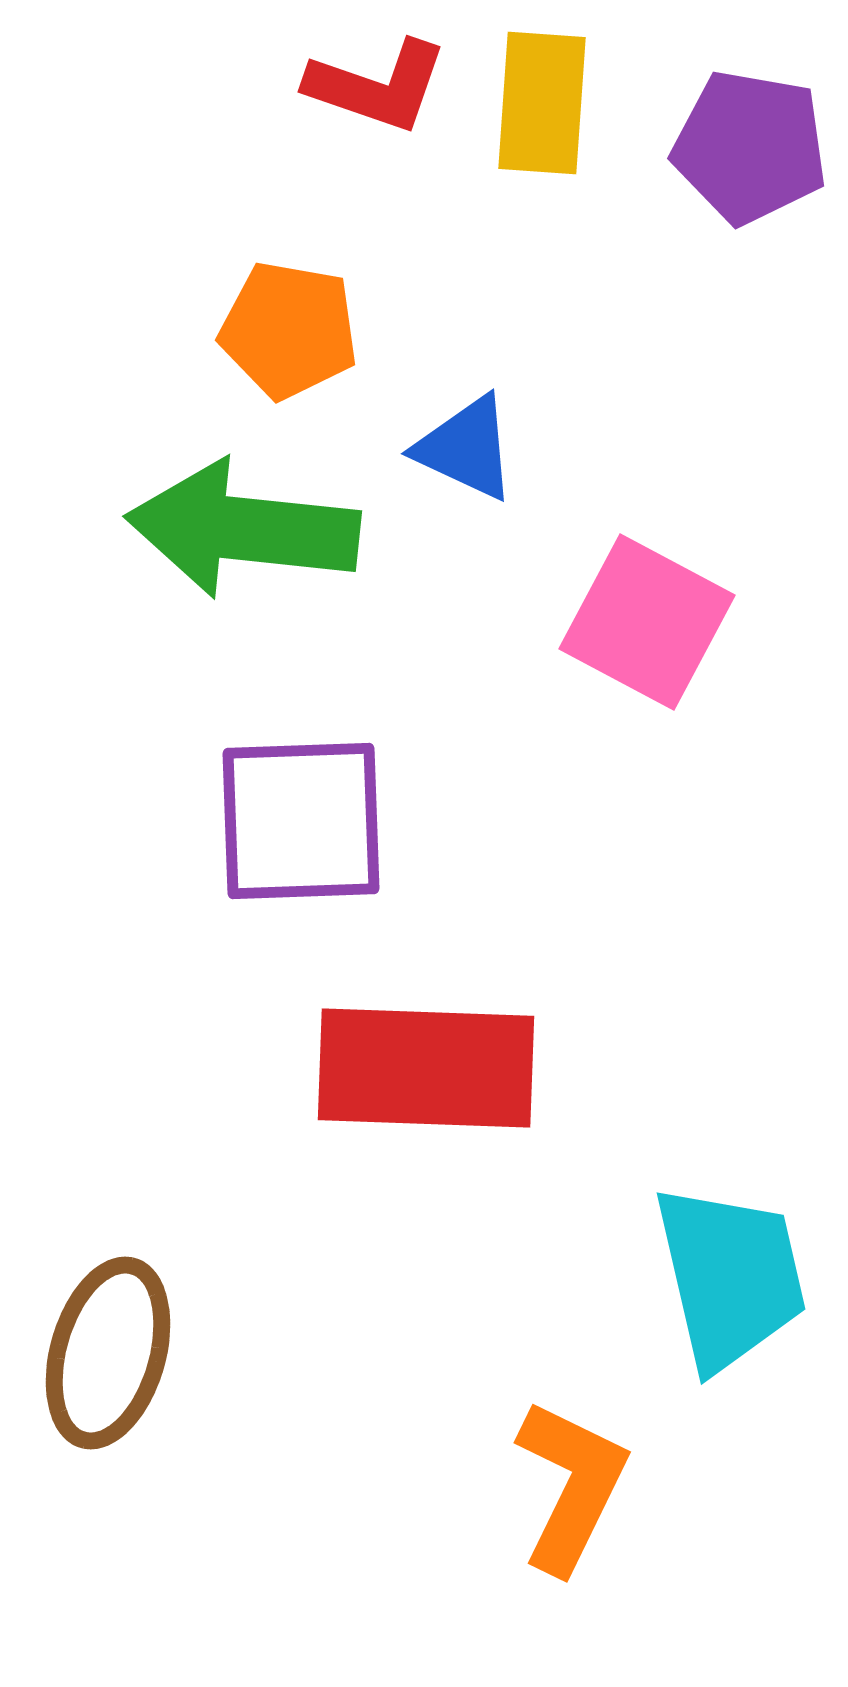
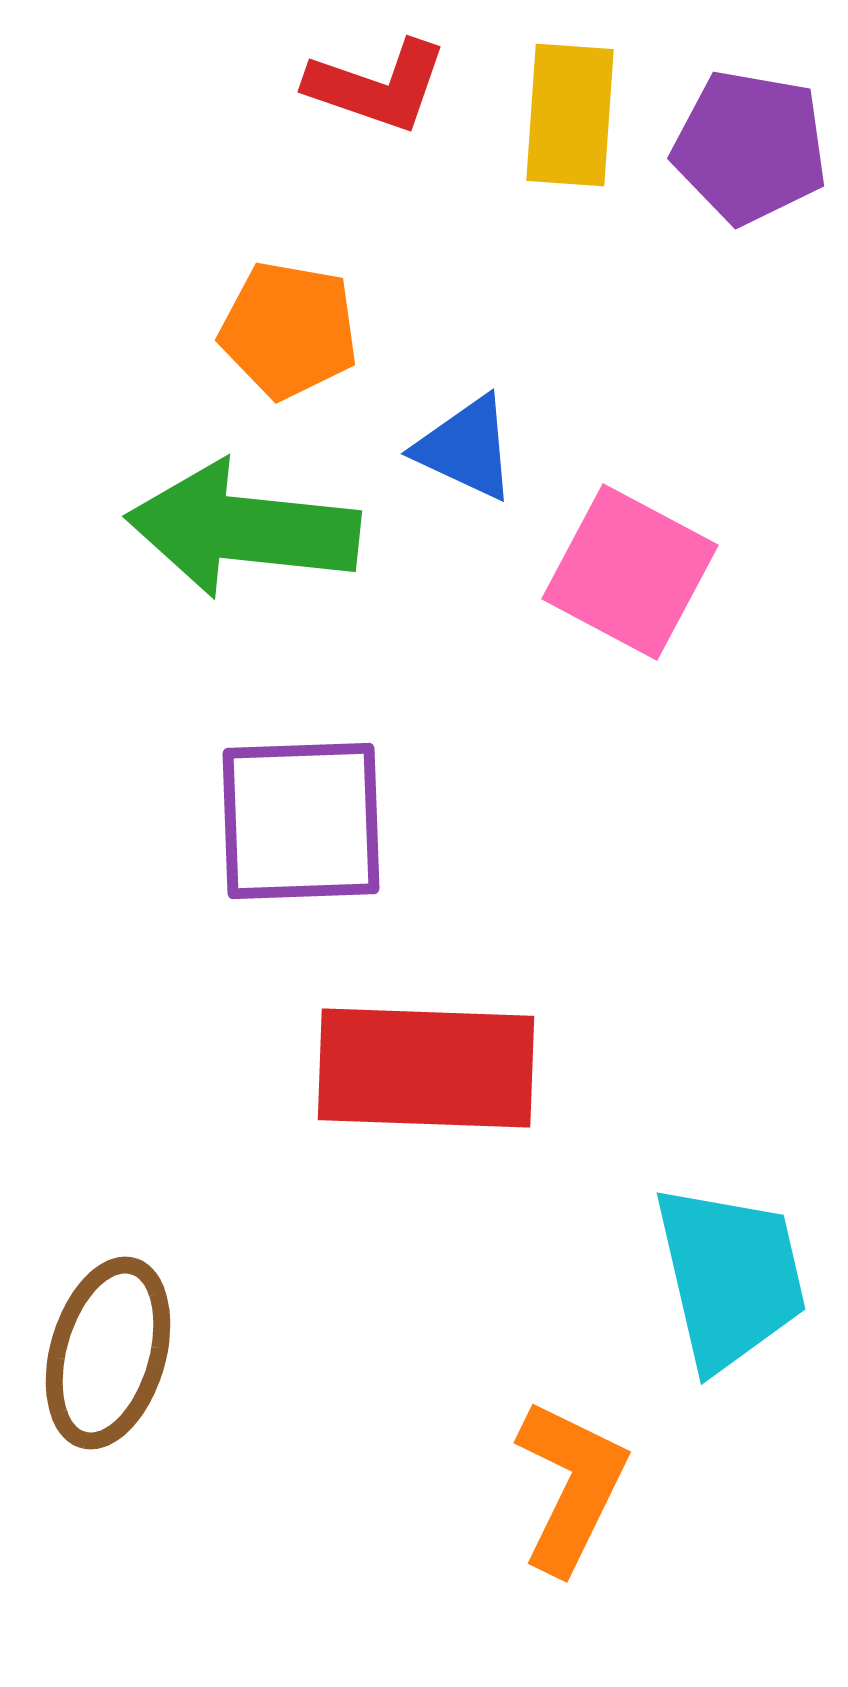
yellow rectangle: moved 28 px right, 12 px down
pink square: moved 17 px left, 50 px up
